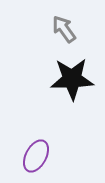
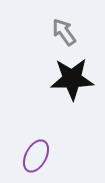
gray arrow: moved 3 px down
